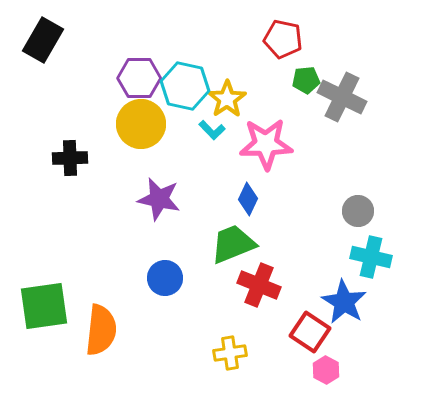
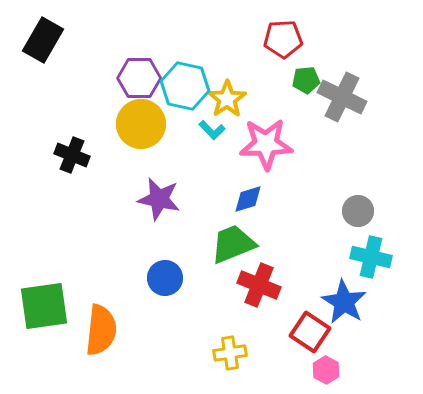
red pentagon: rotated 15 degrees counterclockwise
black cross: moved 2 px right, 3 px up; rotated 24 degrees clockwise
blue diamond: rotated 48 degrees clockwise
